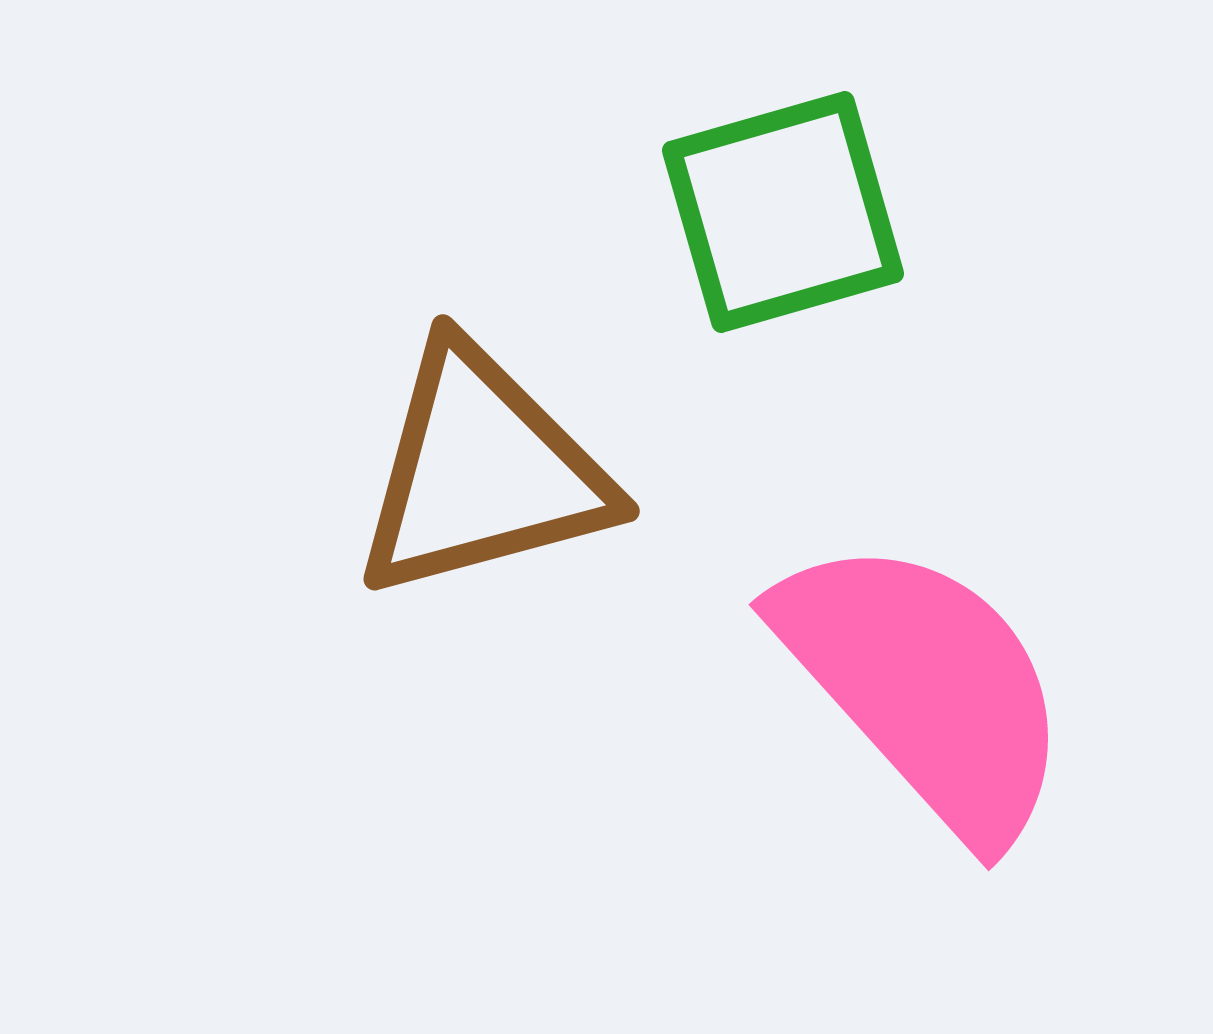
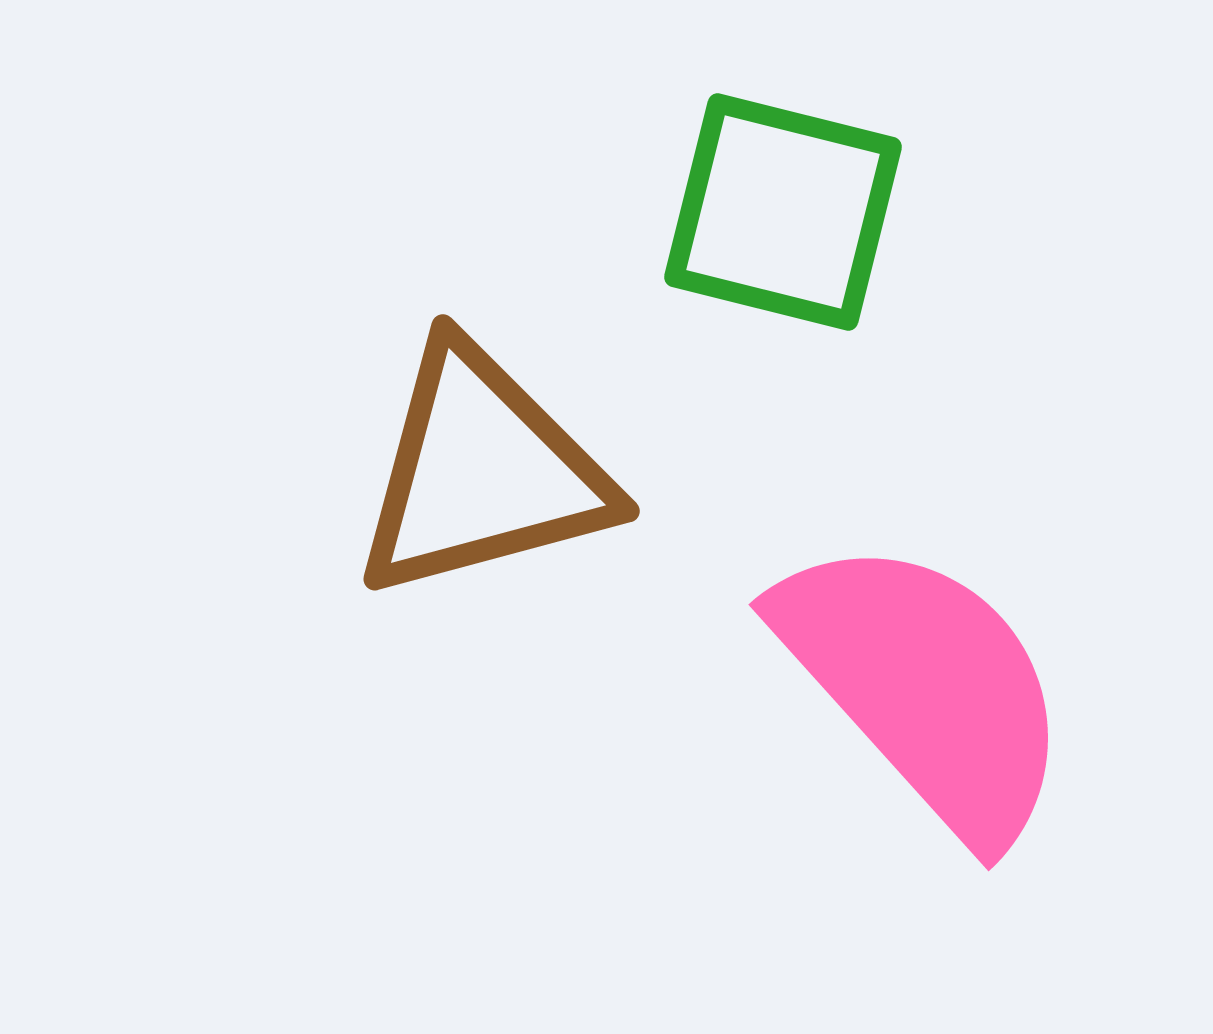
green square: rotated 30 degrees clockwise
